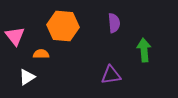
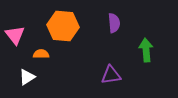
pink triangle: moved 1 px up
green arrow: moved 2 px right
